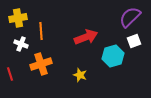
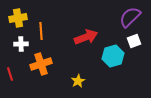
white cross: rotated 24 degrees counterclockwise
yellow star: moved 2 px left, 6 px down; rotated 24 degrees clockwise
